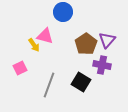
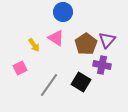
pink triangle: moved 11 px right, 2 px down; rotated 18 degrees clockwise
gray line: rotated 15 degrees clockwise
